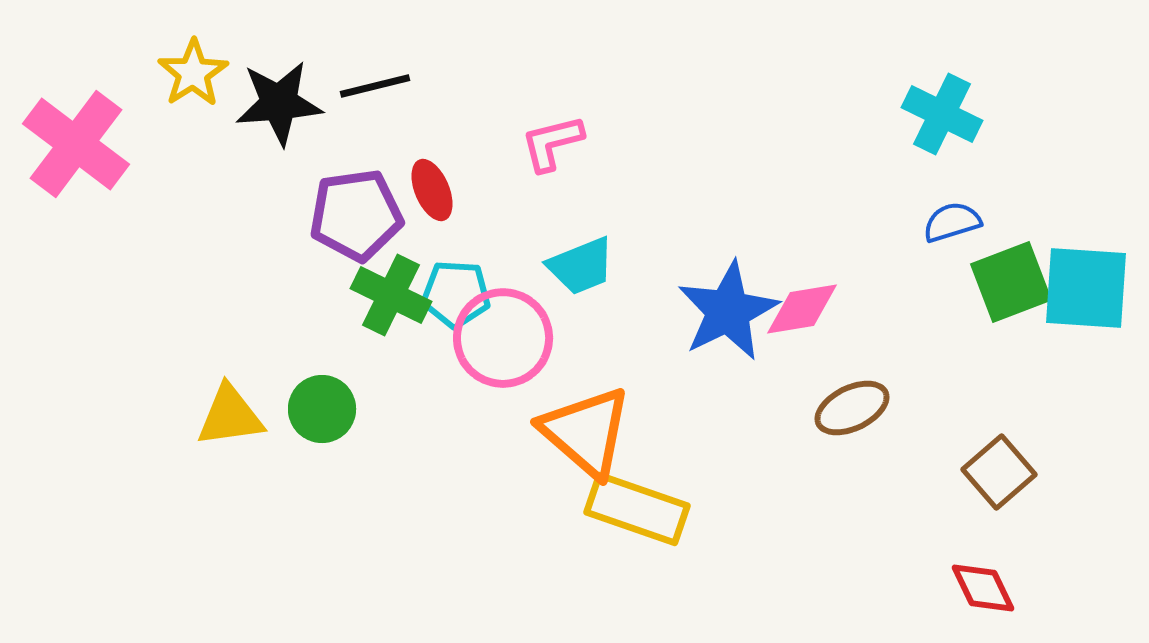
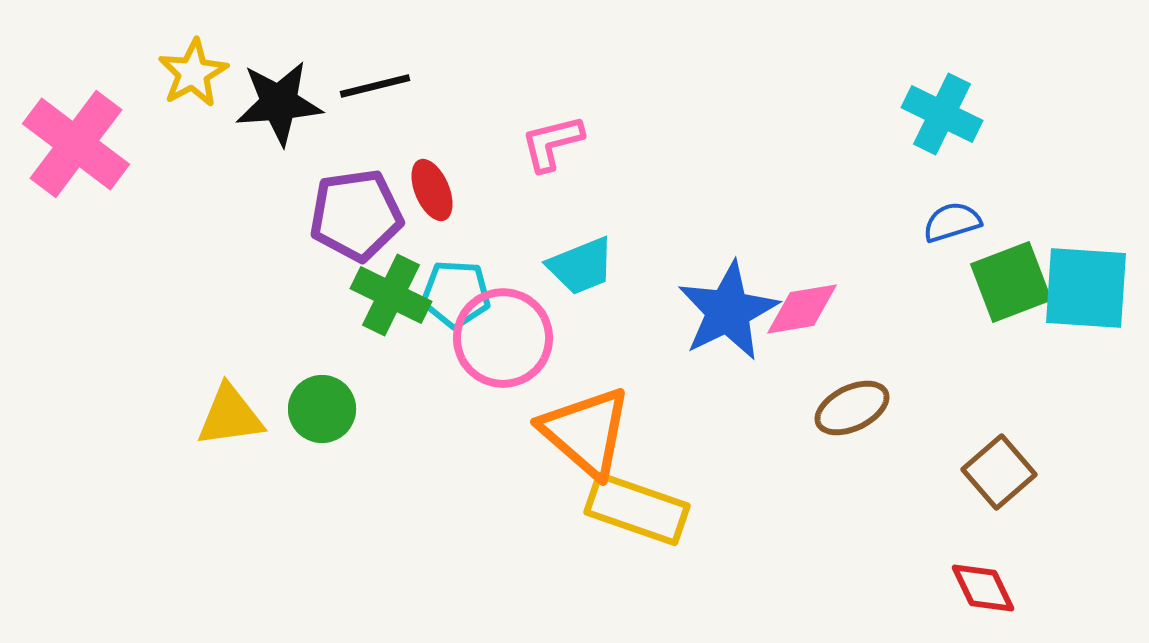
yellow star: rotated 4 degrees clockwise
